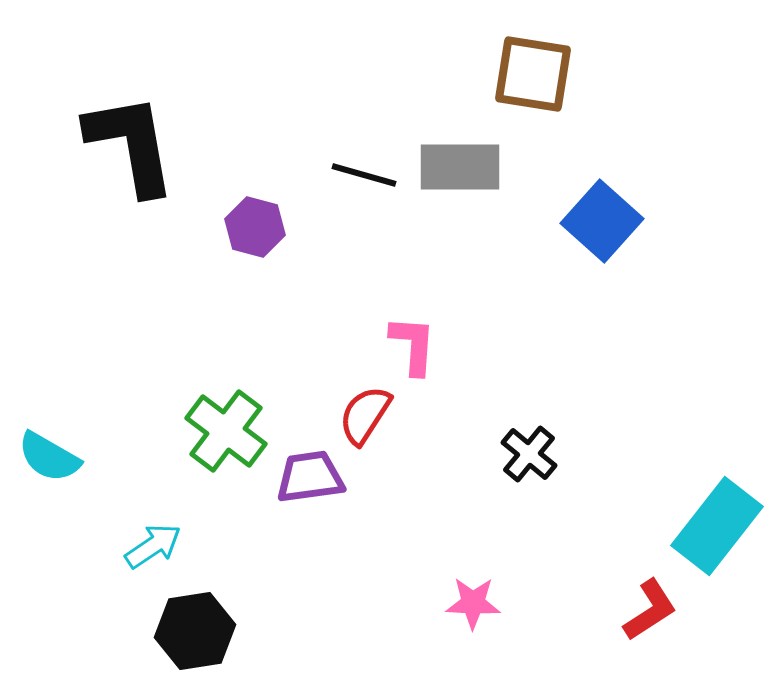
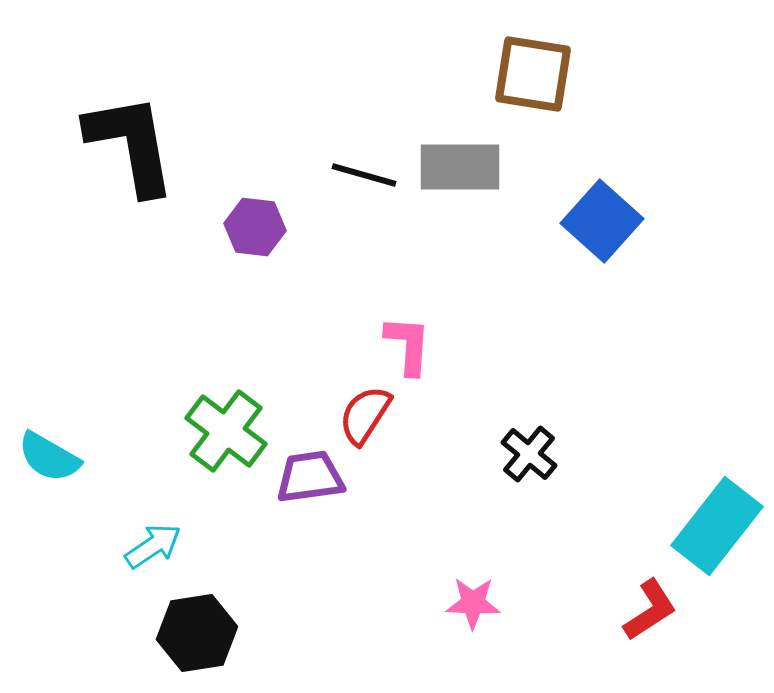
purple hexagon: rotated 8 degrees counterclockwise
pink L-shape: moved 5 px left
black hexagon: moved 2 px right, 2 px down
